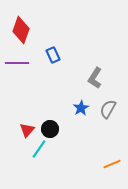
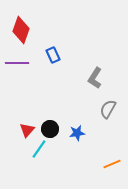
blue star: moved 4 px left, 25 px down; rotated 21 degrees clockwise
